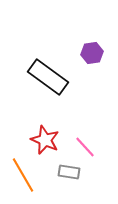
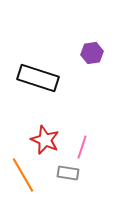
black rectangle: moved 10 px left, 1 px down; rotated 18 degrees counterclockwise
pink line: moved 3 px left; rotated 60 degrees clockwise
gray rectangle: moved 1 px left, 1 px down
